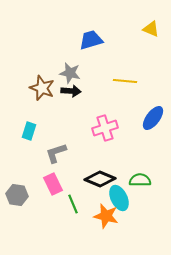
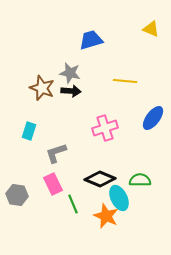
orange star: rotated 10 degrees clockwise
